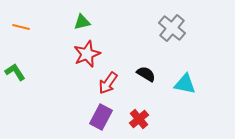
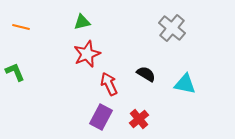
green L-shape: rotated 10 degrees clockwise
red arrow: moved 1 px right, 1 px down; rotated 120 degrees clockwise
